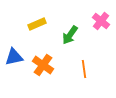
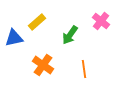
yellow rectangle: moved 2 px up; rotated 18 degrees counterclockwise
blue triangle: moved 19 px up
